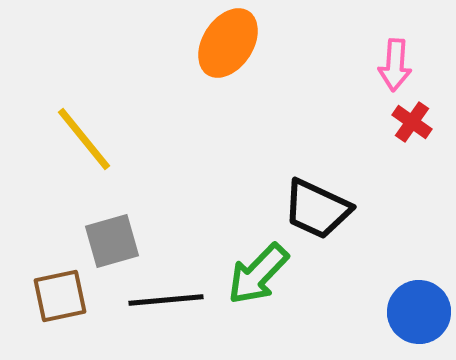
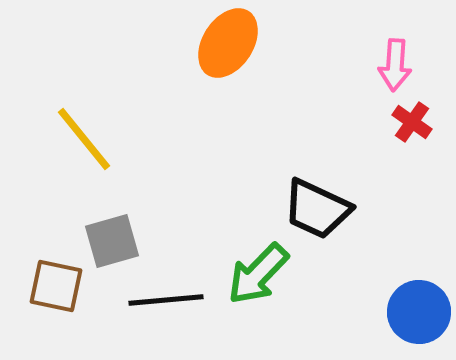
brown square: moved 4 px left, 10 px up; rotated 24 degrees clockwise
